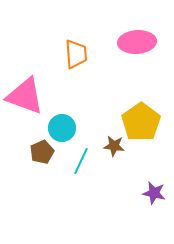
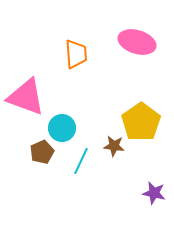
pink ellipse: rotated 21 degrees clockwise
pink triangle: moved 1 px right, 1 px down
